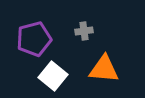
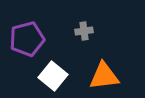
purple pentagon: moved 7 px left
orange triangle: moved 7 px down; rotated 12 degrees counterclockwise
